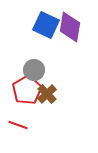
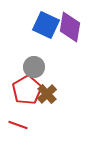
gray circle: moved 3 px up
